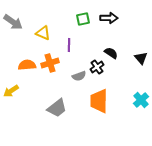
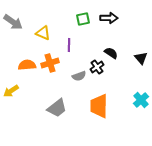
orange trapezoid: moved 5 px down
